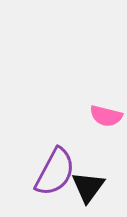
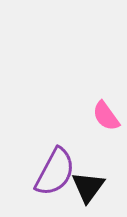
pink semicircle: rotated 40 degrees clockwise
